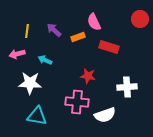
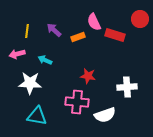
red rectangle: moved 6 px right, 12 px up
